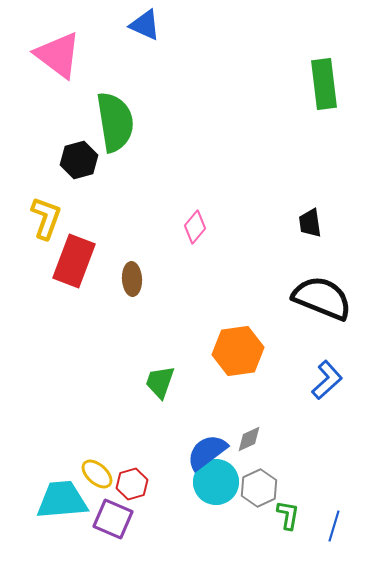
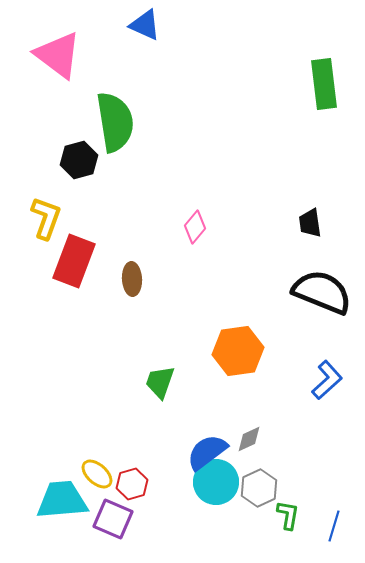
black semicircle: moved 6 px up
